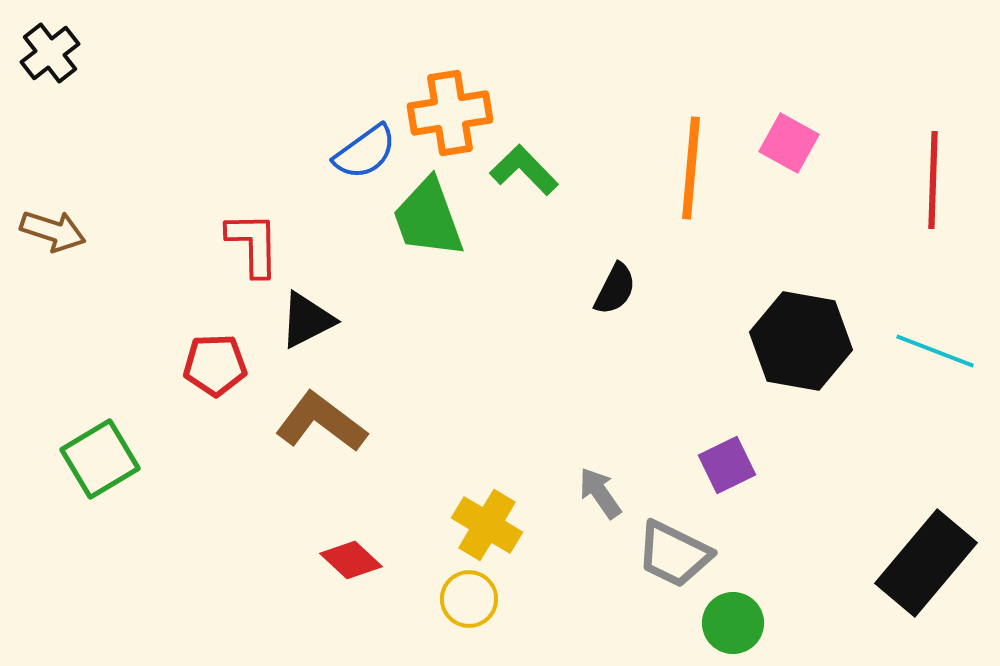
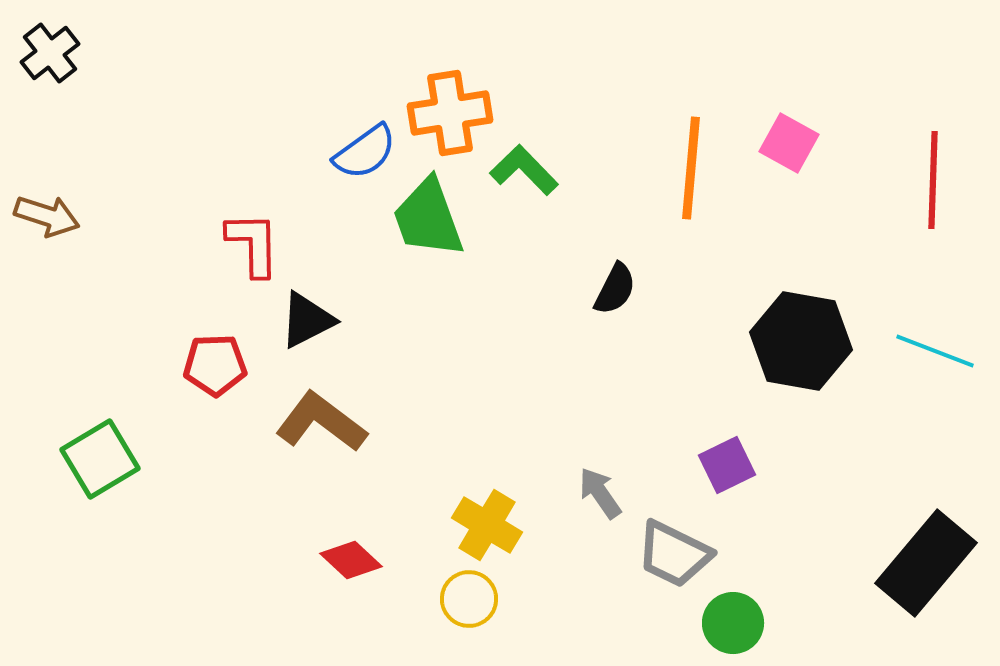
brown arrow: moved 6 px left, 15 px up
